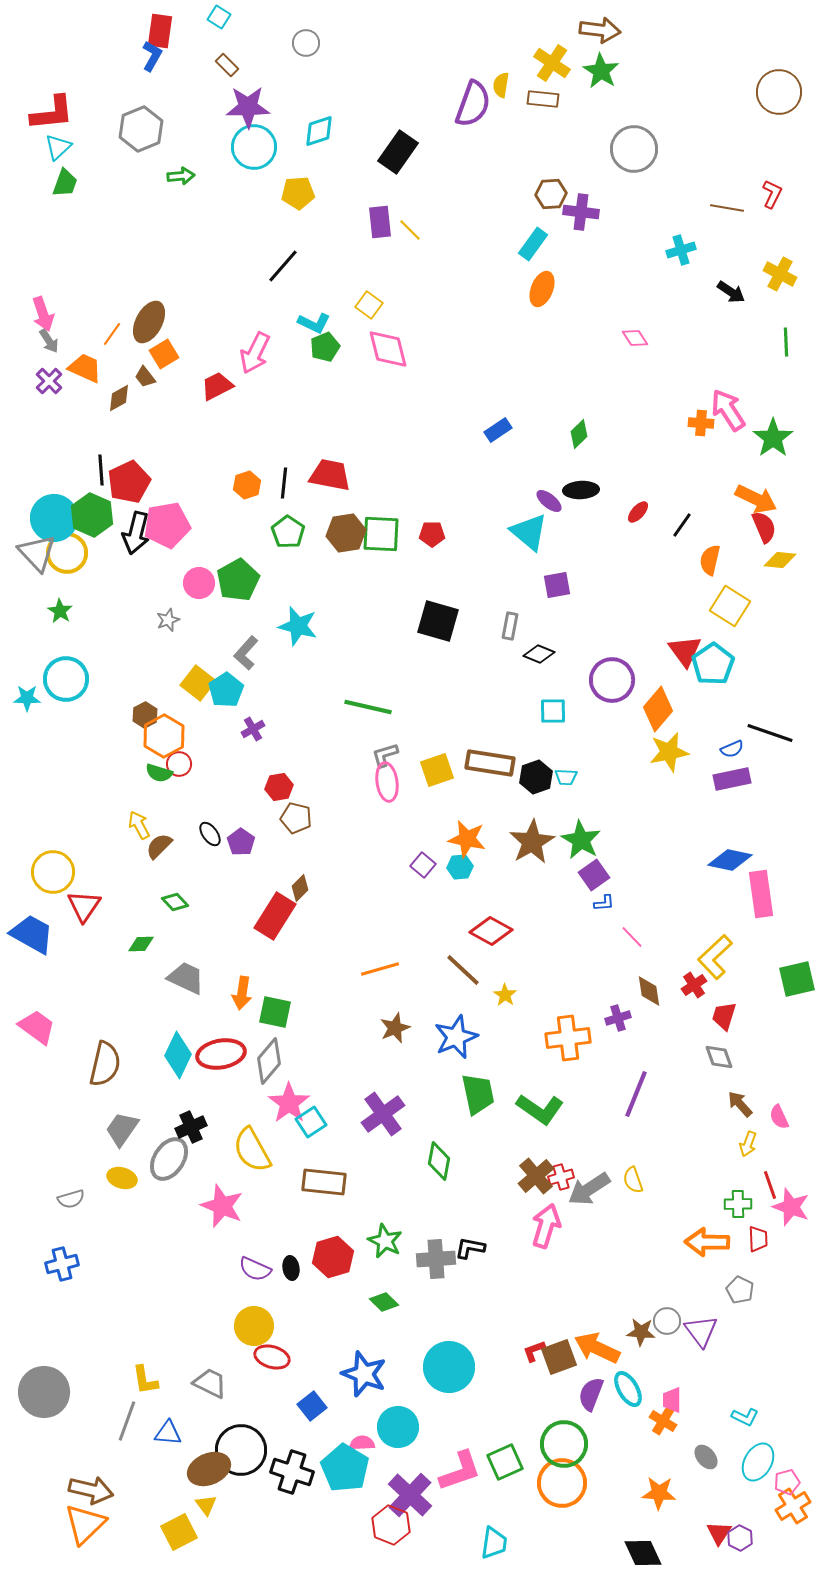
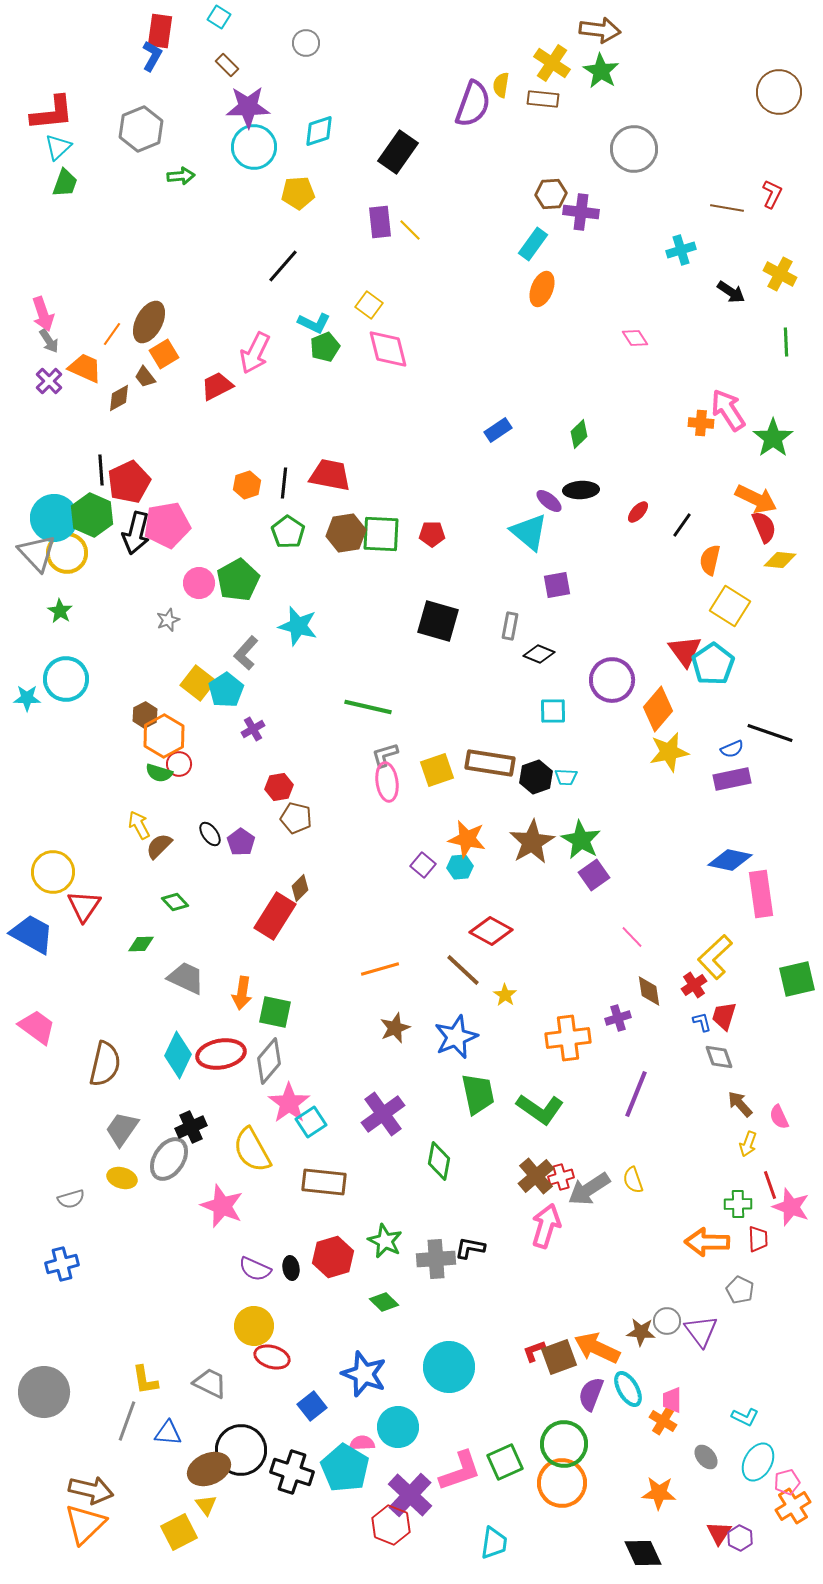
blue L-shape at (604, 903): moved 98 px right, 119 px down; rotated 100 degrees counterclockwise
